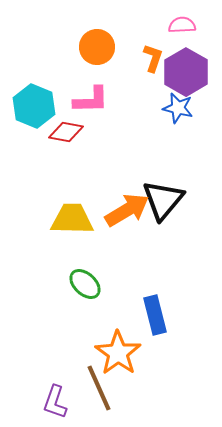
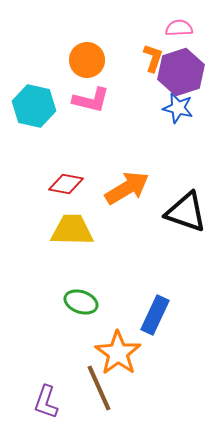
pink semicircle: moved 3 px left, 3 px down
orange circle: moved 10 px left, 13 px down
purple hexagon: moved 5 px left; rotated 12 degrees clockwise
pink L-shape: rotated 15 degrees clockwise
cyan hexagon: rotated 9 degrees counterclockwise
red diamond: moved 52 px down
black triangle: moved 23 px right, 12 px down; rotated 51 degrees counterclockwise
orange arrow: moved 22 px up
yellow trapezoid: moved 11 px down
green ellipse: moved 4 px left, 18 px down; rotated 24 degrees counterclockwise
blue rectangle: rotated 39 degrees clockwise
purple L-shape: moved 9 px left
